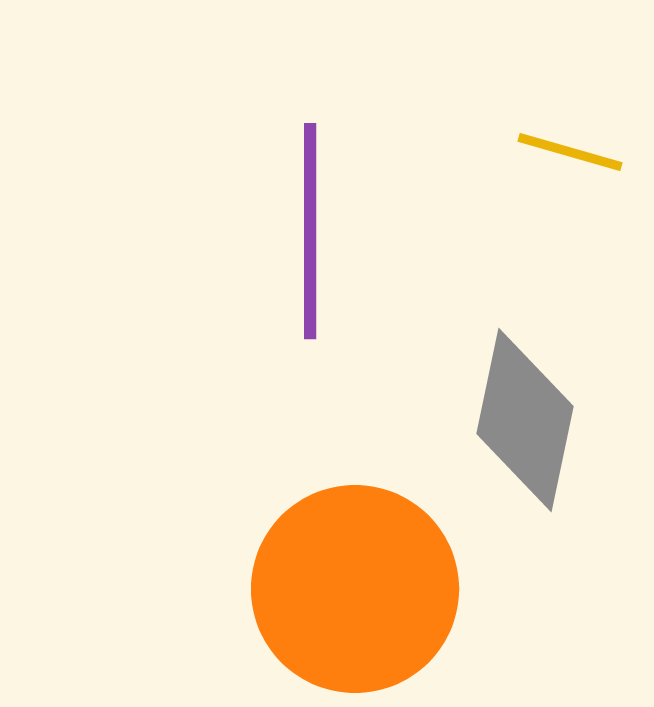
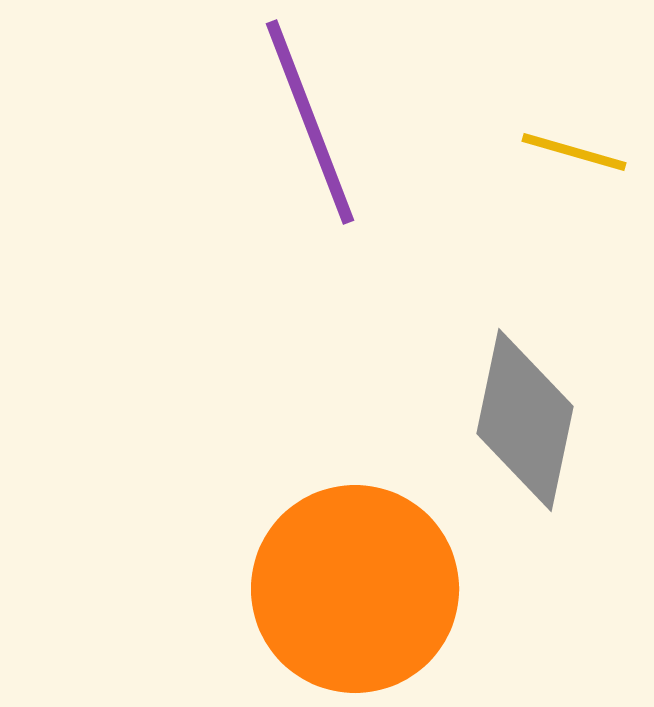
yellow line: moved 4 px right
purple line: moved 109 px up; rotated 21 degrees counterclockwise
